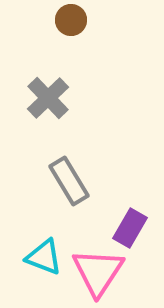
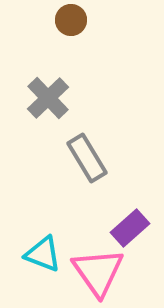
gray rectangle: moved 18 px right, 23 px up
purple rectangle: rotated 18 degrees clockwise
cyan triangle: moved 1 px left, 3 px up
pink triangle: rotated 8 degrees counterclockwise
